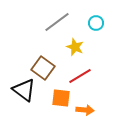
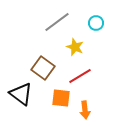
black triangle: moved 3 px left, 4 px down
orange arrow: rotated 78 degrees clockwise
